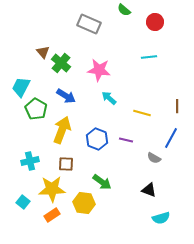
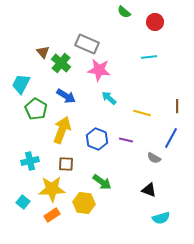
green semicircle: moved 2 px down
gray rectangle: moved 2 px left, 20 px down
cyan trapezoid: moved 3 px up
